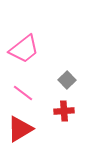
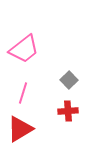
gray square: moved 2 px right
pink line: rotated 70 degrees clockwise
red cross: moved 4 px right
